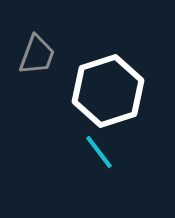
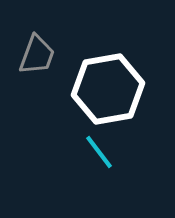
white hexagon: moved 2 px up; rotated 8 degrees clockwise
